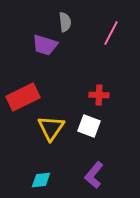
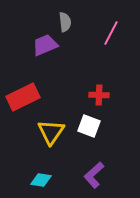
purple trapezoid: rotated 140 degrees clockwise
yellow triangle: moved 4 px down
purple L-shape: rotated 8 degrees clockwise
cyan diamond: rotated 15 degrees clockwise
